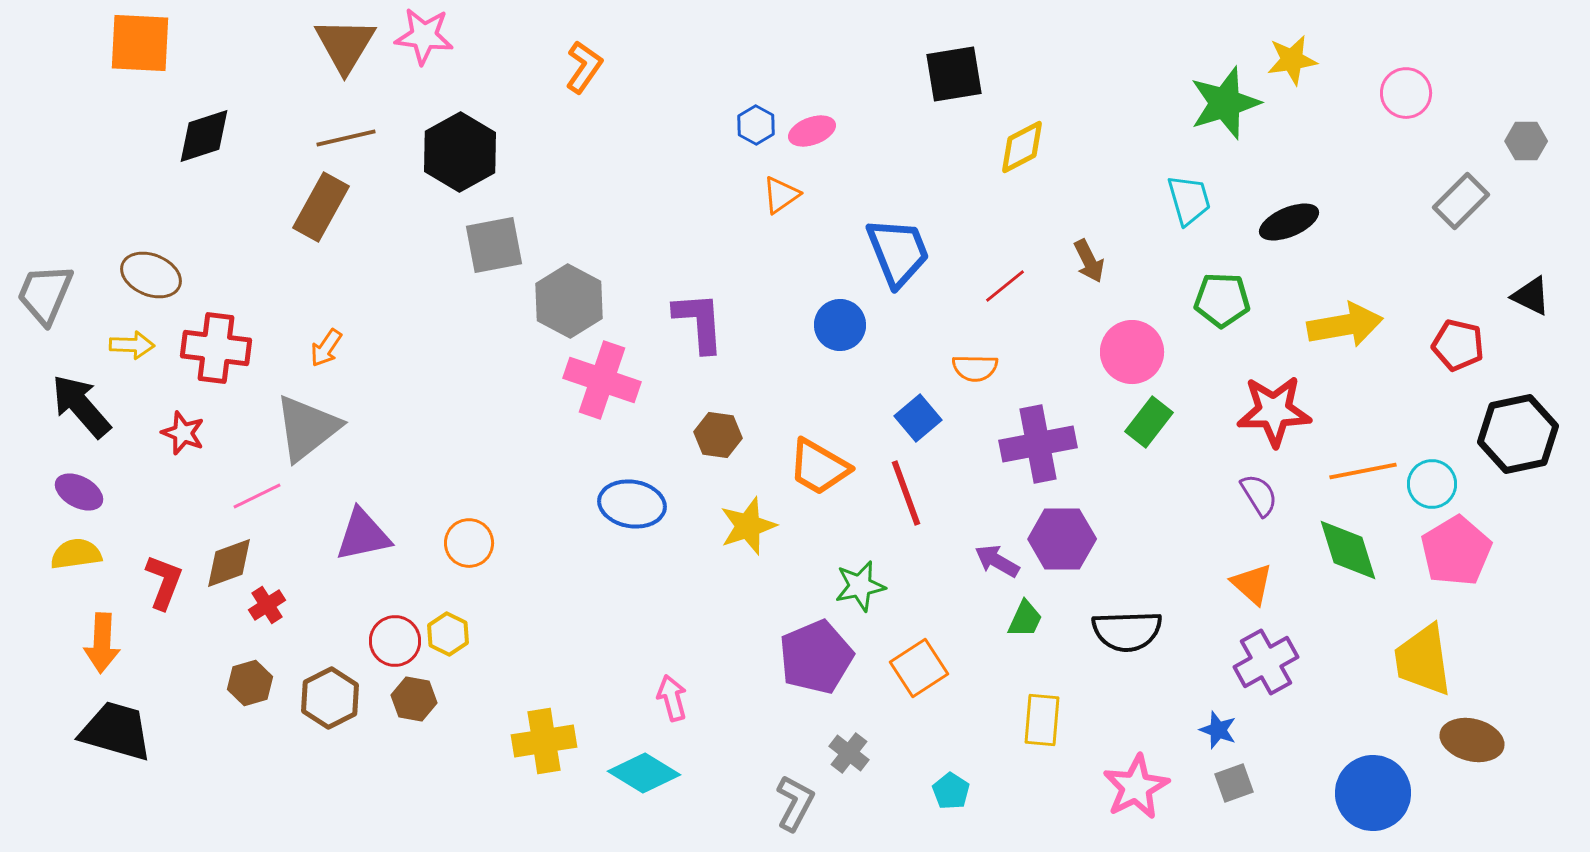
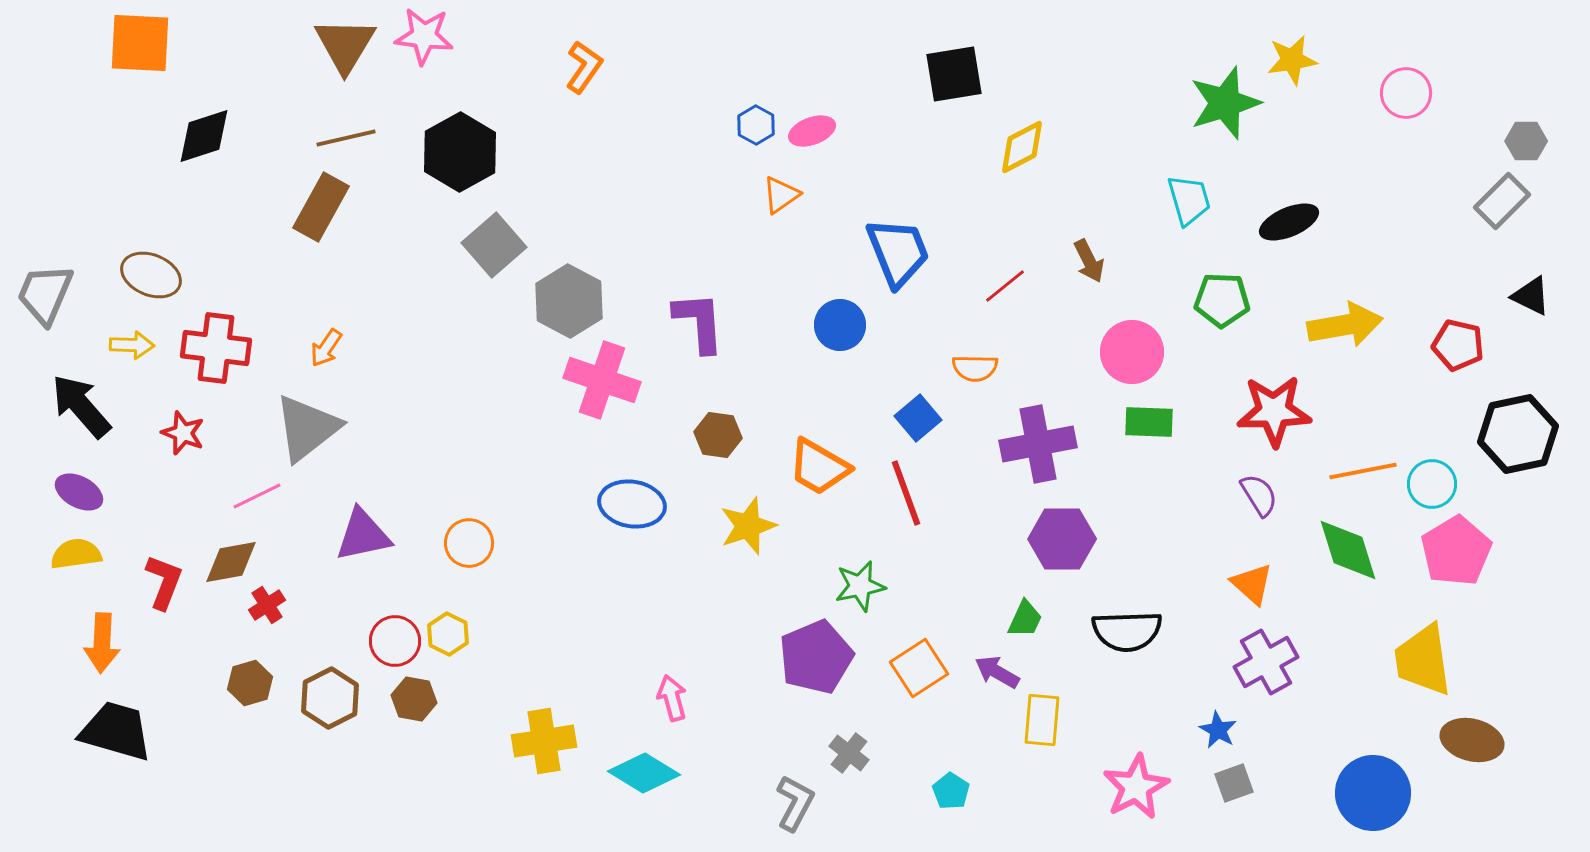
gray rectangle at (1461, 201): moved 41 px right
gray square at (494, 245): rotated 30 degrees counterclockwise
green rectangle at (1149, 422): rotated 54 degrees clockwise
purple arrow at (997, 561): moved 111 px down
brown diamond at (229, 563): moved 2 px right, 1 px up; rotated 10 degrees clockwise
blue star at (1218, 730): rotated 9 degrees clockwise
